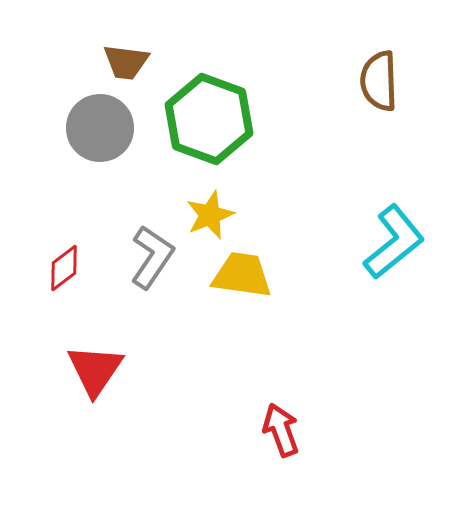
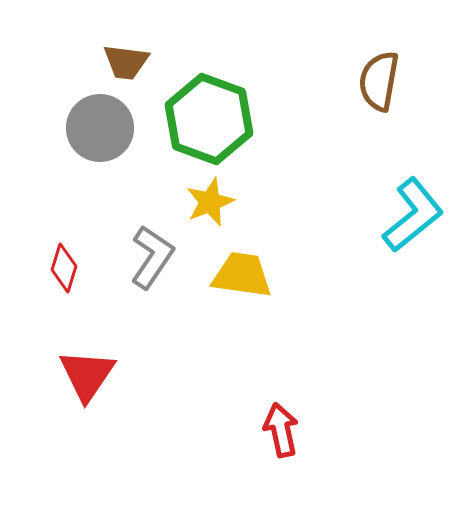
brown semicircle: rotated 12 degrees clockwise
yellow star: moved 13 px up
cyan L-shape: moved 19 px right, 27 px up
red diamond: rotated 36 degrees counterclockwise
red triangle: moved 8 px left, 5 px down
red arrow: rotated 8 degrees clockwise
